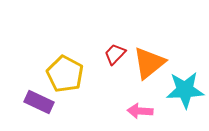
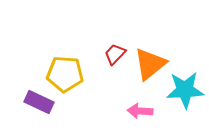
orange triangle: moved 1 px right, 1 px down
yellow pentagon: rotated 24 degrees counterclockwise
